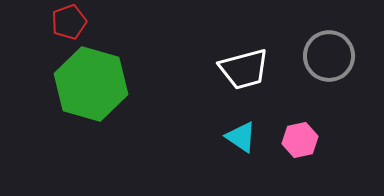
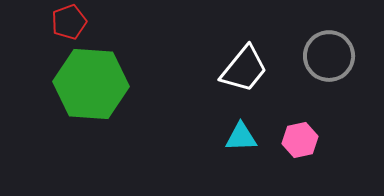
white trapezoid: rotated 36 degrees counterclockwise
green hexagon: rotated 12 degrees counterclockwise
cyan triangle: rotated 36 degrees counterclockwise
